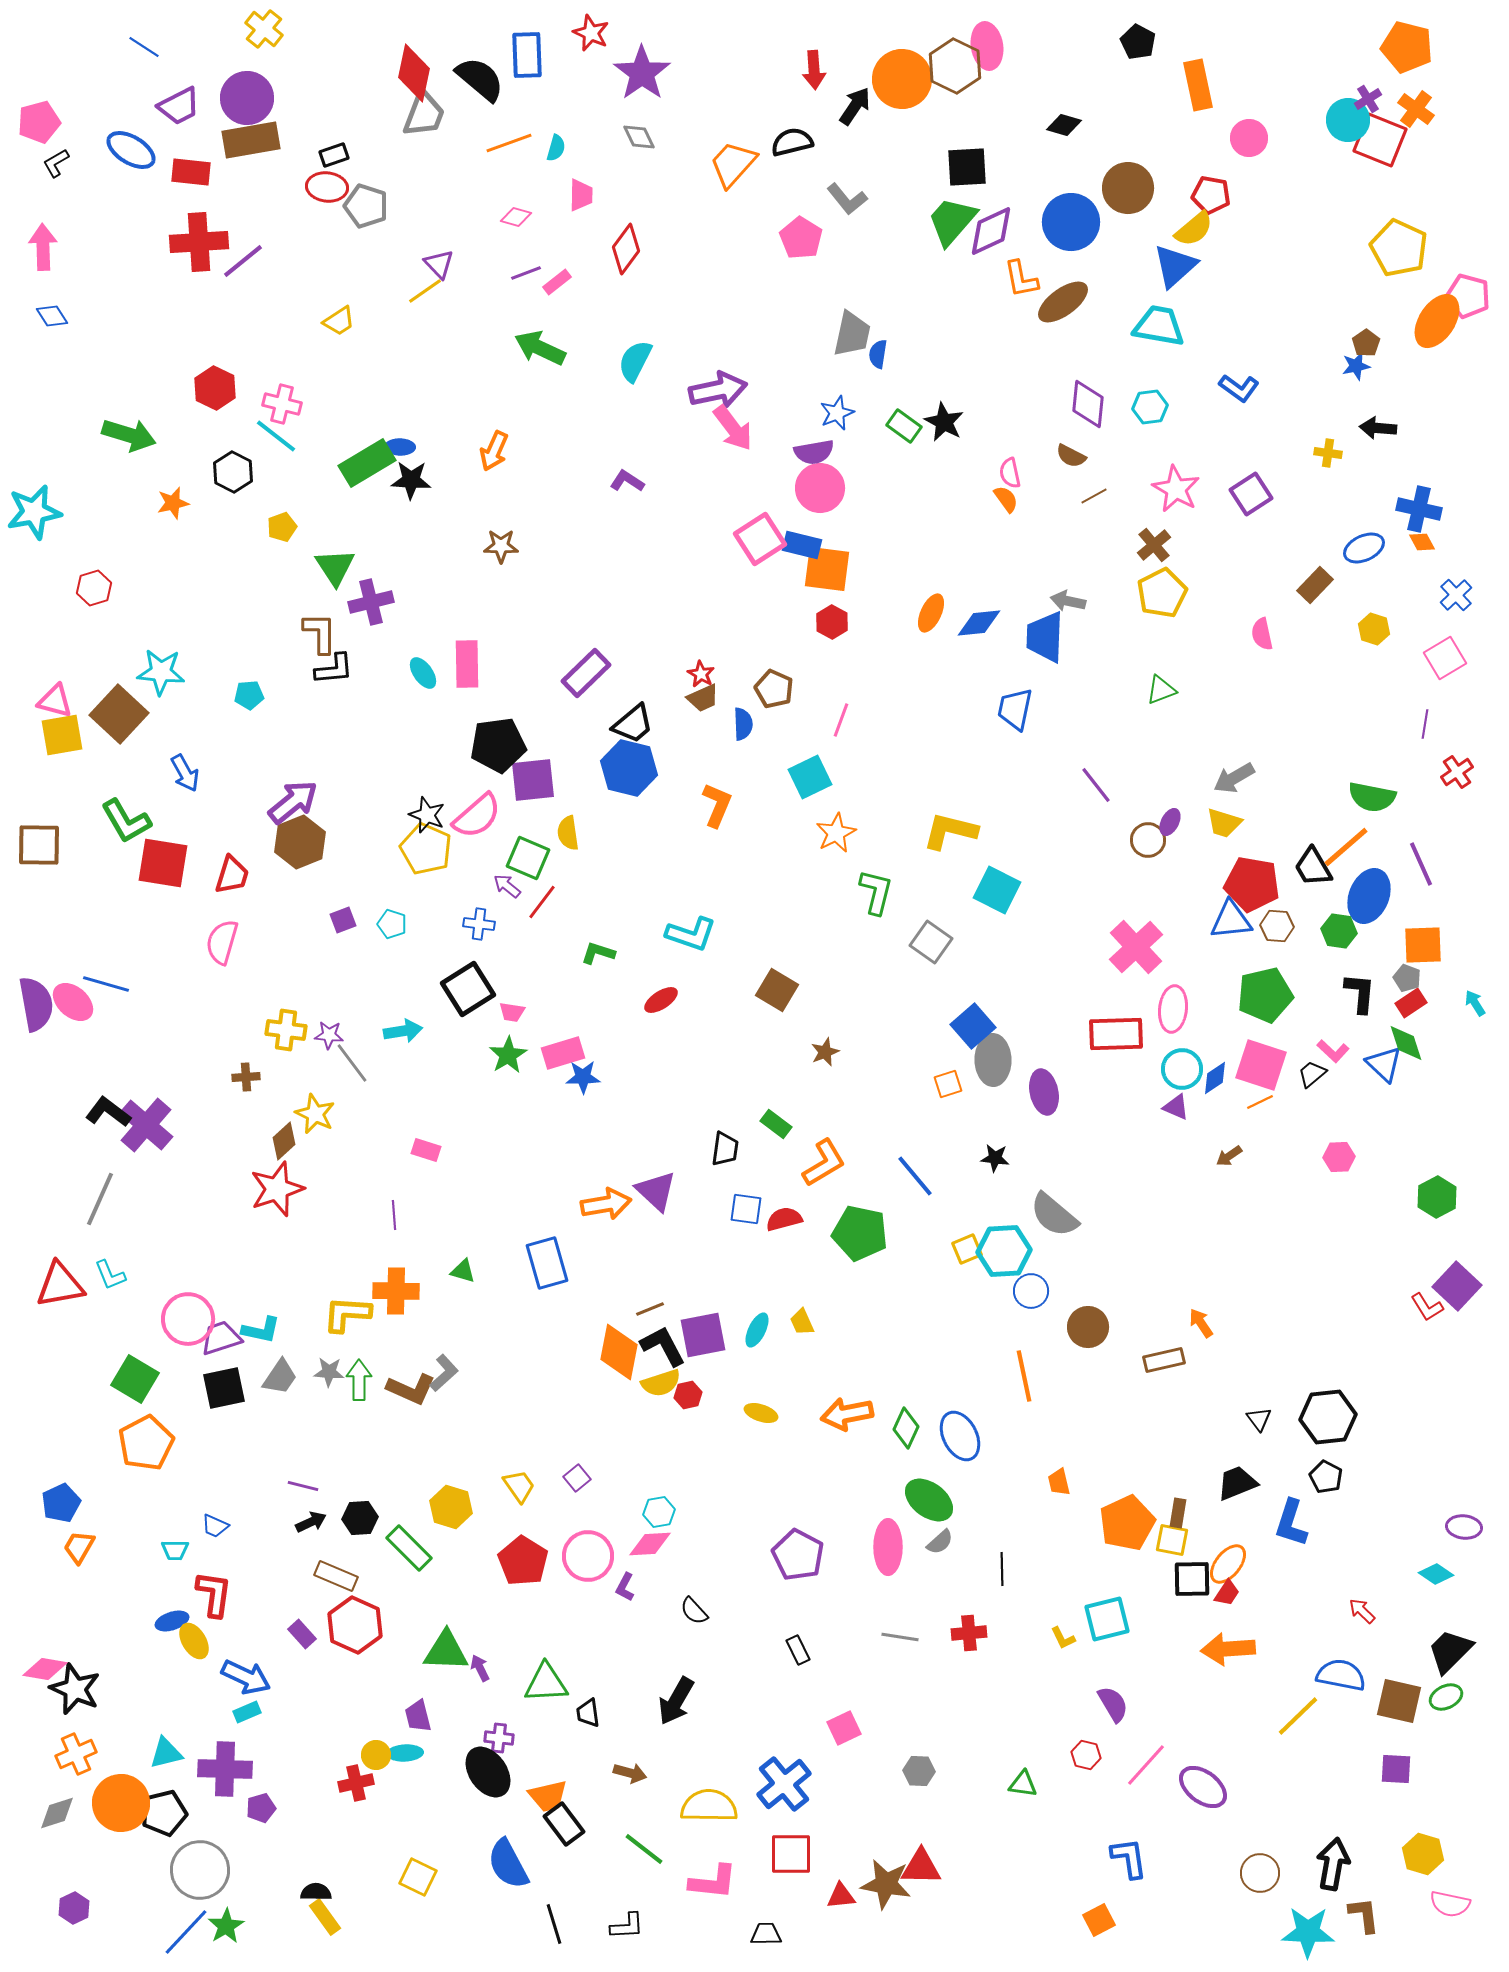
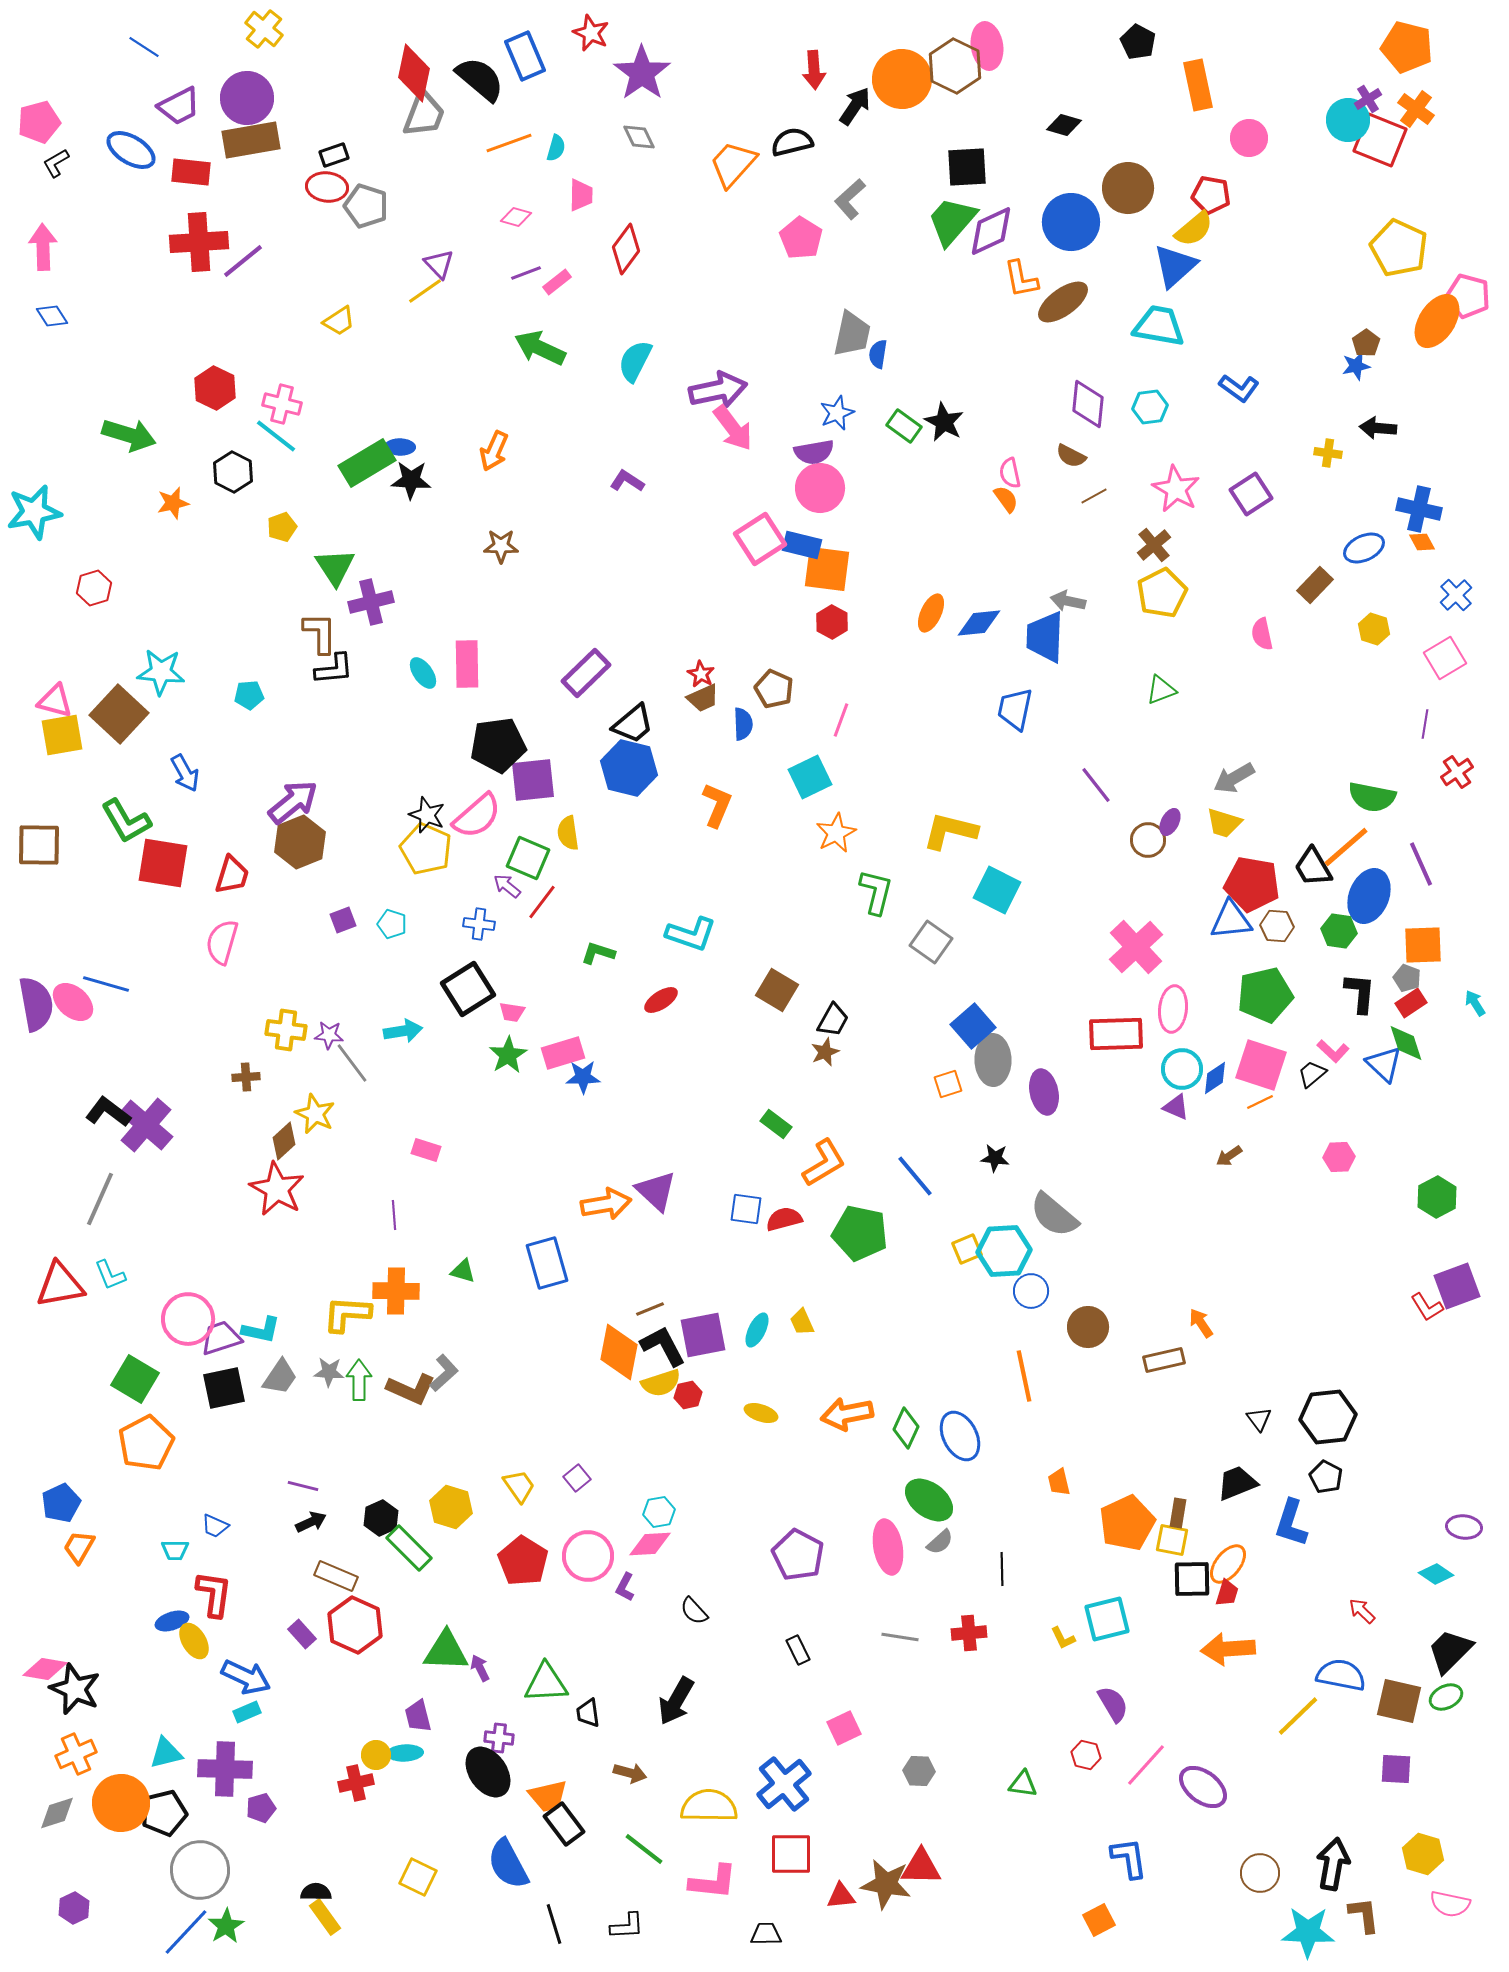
blue rectangle at (527, 55): moved 2 px left, 1 px down; rotated 21 degrees counterclockwise
gray L-shape at (847, 199): moved 3 px right; rotated 87 degrees clockwise
black trapezoid at (725, 1149): moved 108 px right, 129 px up; rotated 21 degrees clockwise
red star at (277, 1189): rotated 24 degrees counterclockwise
purple square at (1457, 1286): rotated 27 degrees clockwise
black hexagon at (360, 1518): moved 21 px right; rotated 20 degrees counterclockwise
pink ellipse at (888, 1547): rotated 10 degrees counterclockwise
red trapezoid at (1227, 1593): rotated 16 degrees counterclockwise
